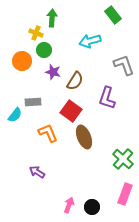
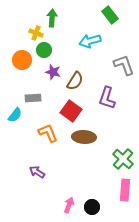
green rectangle: moved 3 px left
orange circle: moved 1 px up
gray rectangle: moved 4 px up
brown ellipse: rotated 65 degrees counterclockwise
pink rectangle: moved 4 px up; rotated 15 degrees counterclockwise
